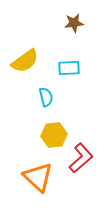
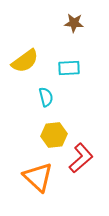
brown star: rotated 12 degrees clockwise
